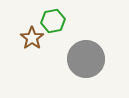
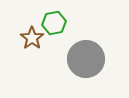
green hexagon: moved 1 px right, 2 px down
